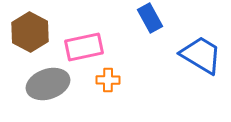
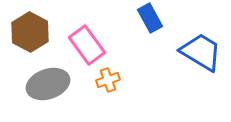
pink rectangle: moved 3 px right, 2 px up; rotated 66 degrees clockwise
blue trapezoid: moved 3 px up
orange cross: rotated 20 degrees counterclockwise
